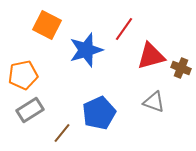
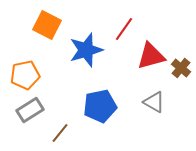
brown cross: rotated 18 degrees clockwise
orange pentagon: moved 2 px right
gray triangle: rotated 10 degrees clockwise
blue pentagon: moved 1 px right, 7 px up; rotated 12 degrees clockwise
brown line: moved 2 px left
